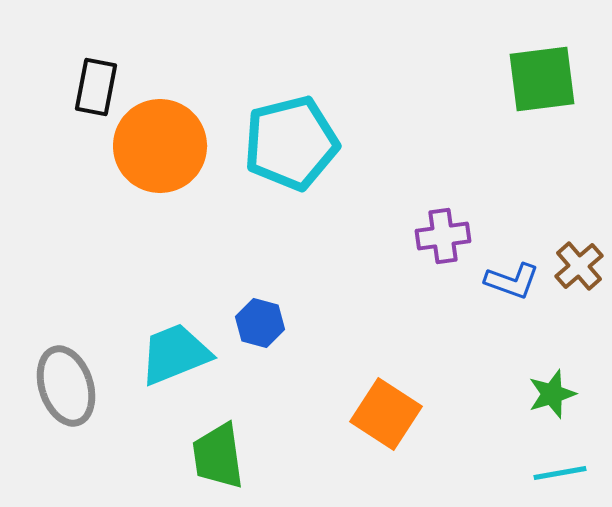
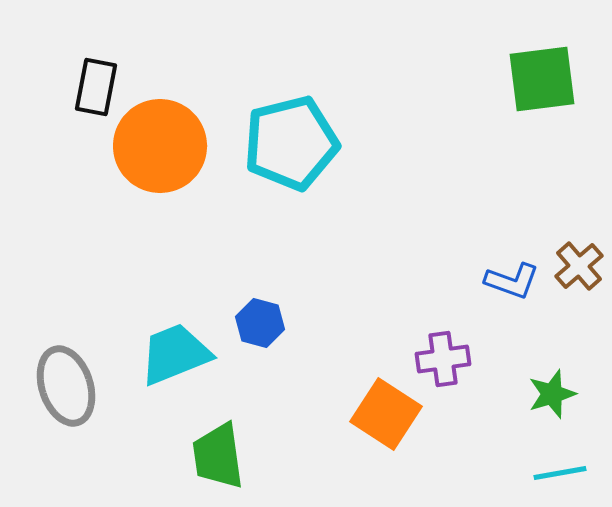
purple cross: moved 123 px down
